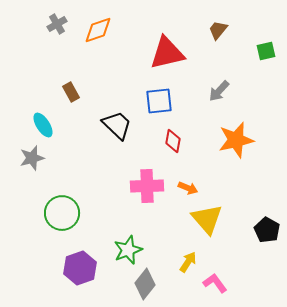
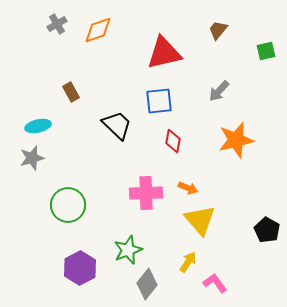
red triangle: moved 3 px left
cyan ellipse: moved 5 px left, 1 px down; rotated 70 degrees counterclockwise
pink cross: moved 1 px left, 7 px down
green circle: moved 6 px right, 8 px up
yellow triangle: moved 7 px left, 1 px down
purple hexagon: rotated 8 degrees counterclockwise
gray diamond: moved 2 px right
